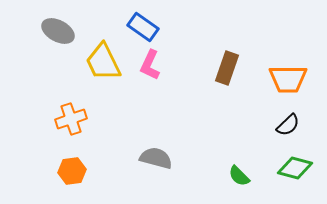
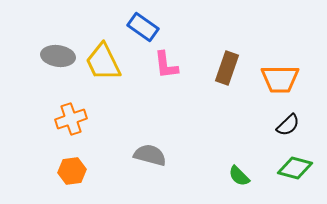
gray ellipse: moved 25 px down; rotated 20 degrees counterclockwise
pink L-shape: moved 16 px right; rotated 32 degrees counterclockwise
orange trapezoid: moved 8 px left
gray semicircle: moved 6 px left, 3 px up
